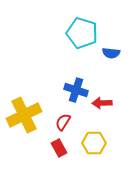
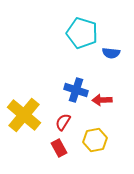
red arrow: moved 3 px up
yellow cross: rotated 24 degrees counterclockwise
yellow hexagon: moved 1 px right, 3 px up; rotated 10 degrees counterclockwise
